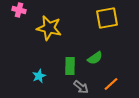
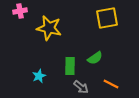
pink cross: moved 1 px right, 1 px down; rotated 24 degrees counterclockwise
orange line: rotated 70 degrees clockwise
